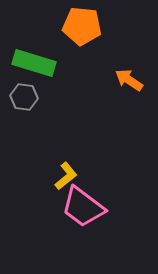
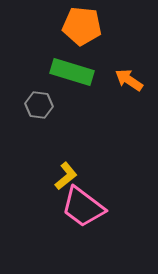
green rectangle: moved 38 px right, 9 px down
gray hexagon: moved 15 px right, 8 px down
